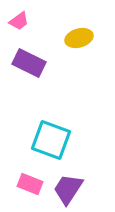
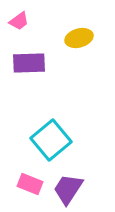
purple rectangle: rotated 28 degrees counterclockwise
cyan square: rotated 30 degrees clockwise
